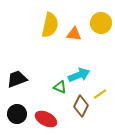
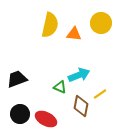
brown diamond: rotated 15 degrees counterclockwise
black circle: moved 3 px right
